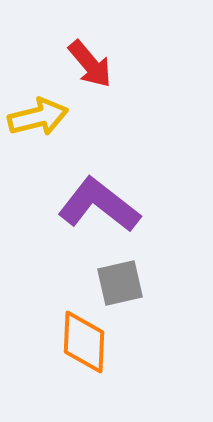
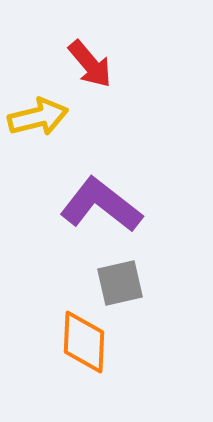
purple L-shape: moved 2 px right
